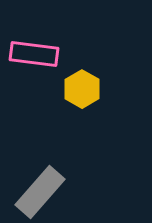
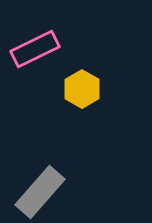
pink rectangle: moved 1 px right, 5 px up; rotated 33 degrees counterclockwise
